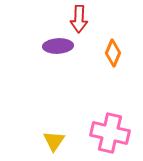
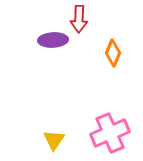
purple ellipse: moved 5 px left, 6 px up
pink cross: rotated 36 degrees counterclockwise
yellow triangle: moved 1 px up
